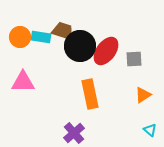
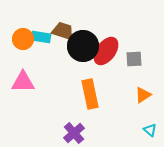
orange circle: moved 3 px right, 2 px down
black circle: moved 3 px right
